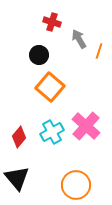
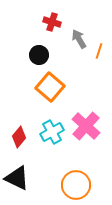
black triangle: rotated 24 degrees counterclockwise
